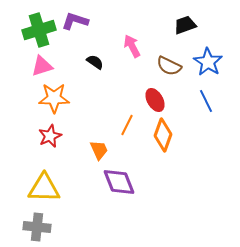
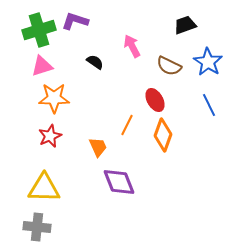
blue line: moved 3 px right, 4 px down
orange trapezoid: moved 1 px left, 3 px up
